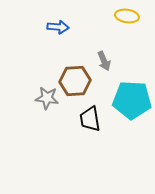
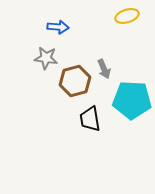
yellow ellipse: rotated 25 degrees counterclockwise
gray arrow: moved 8 px down
brown hexagon: rotated 12 degrees counterclockwise
gray star: moved 1 px left, 40 px up
